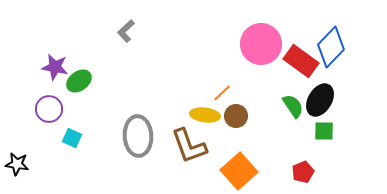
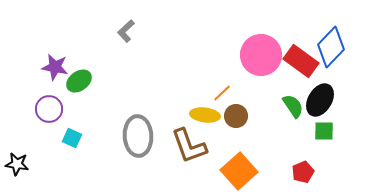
pink circle: moved 11 px down
